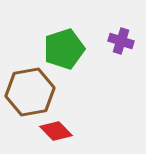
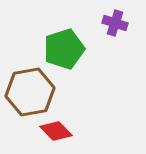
purple cross: moved 6 px left, 18 px up
